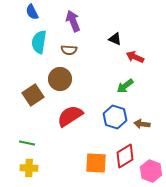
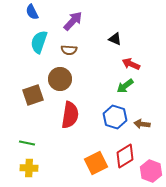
purple arrow: rotated 65 degrees clockwise
cyan semicircle: rotated 10 degrees clockwise
red arrow: moved 4 px left, 7 px down
brown square: rotated 15 degrees clockwise
red semicircle: moved 1 px up; rotated 132 degrees clockwise
orange square: rotated 30 degrees counterclockwise
